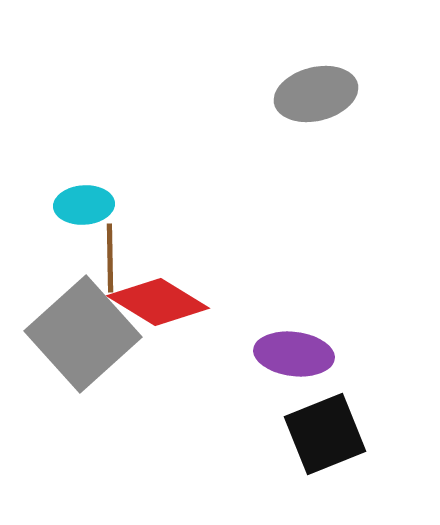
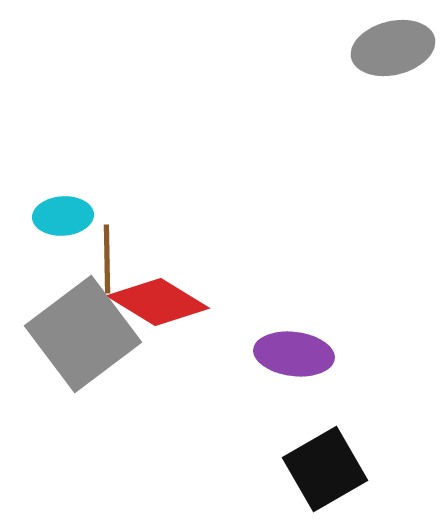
gray ellipse: moved 77 px right, 46 px up
cyan ellipse: moved 21 px left, 11 px down
brown line: moved 3 px left, 1 px down
gray square: rotated 5 degrees clockwise
black square: moved 35 px down; rotated 8 degrees counterclockwise
